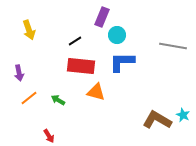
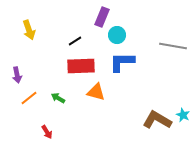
red rectangle: rotated 8 degrees counterclockwise
purple arrow: moved 2 px left, 2 px down
green arrow: moved 2 px up
red arrow: moved 2 px left, 4 px up
